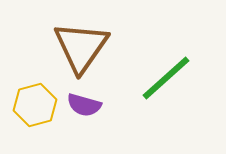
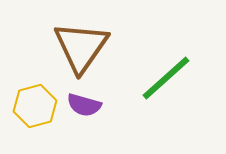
yellow hexagon: moved 1 px down
